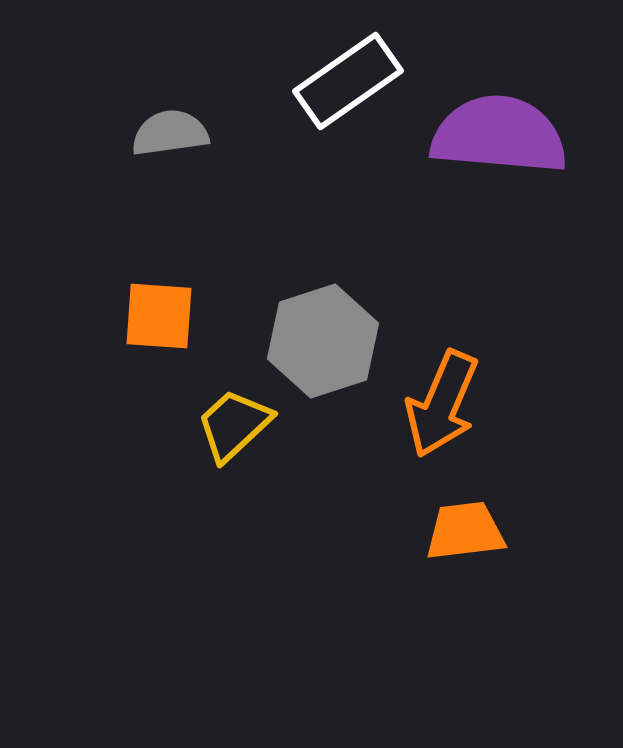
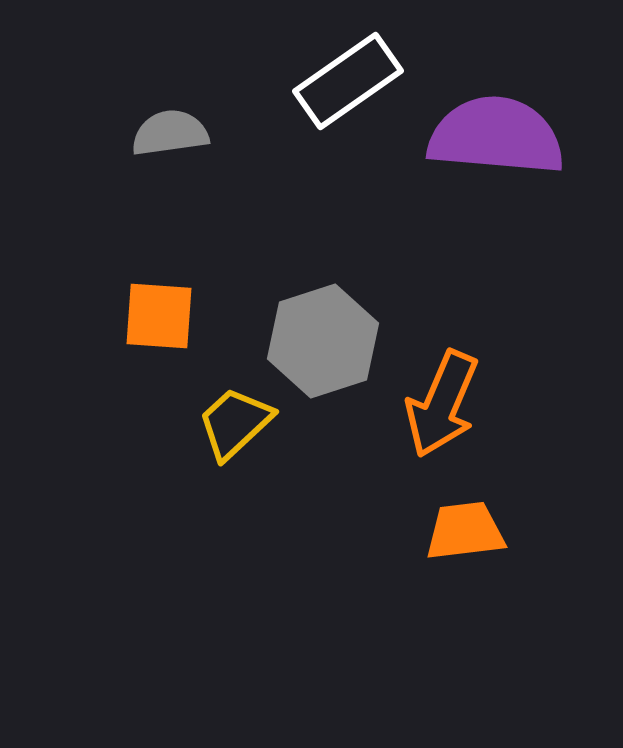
purple semicircle: moved 3 px left, 1 px down
yellow trapezoid: moved 1 px right, 2 px up
